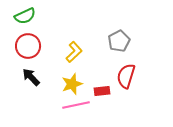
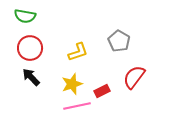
green semicircle: rotated 35 degrees clockwise
gray pentagon: rotated 15 degrees counterclockwise
red circle: moved 2 px right, 2 px down
yellow L-shape: moved 4 px right; rotated 25 degrees clockwise
red semicircle: moved 8 px right, 1 px down; rotated 20 degrees clockwise
red rectangle: rotated 21 degrees counterclockwise
pink line: moved 1 px right, 1 px down
